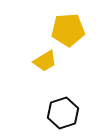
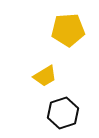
yellow trapezoid: moved 15 px down
